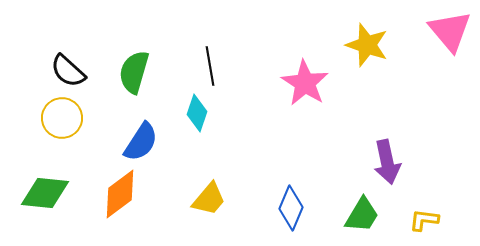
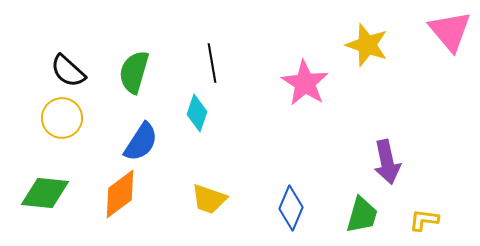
black line: moved 2 px right, 3 px up
yellow trapezoid: rotated 69 degrees clockwise
green trapezoid: rotated 15 degrees counterclockwise
